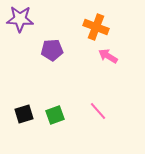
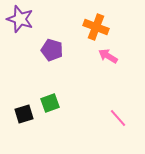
purple star: rotated 16 degrees clockwise
purple pentagon: rotated 20 degrees clockwise
pink line: moved 20 px right, 7 px down
green square: moved 5 px left, 12 px up
